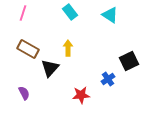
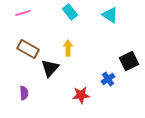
pink line: rotated 56 degrees clockwise
purple semicircle: rotated 24 degrees clockwise
